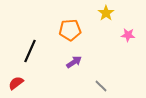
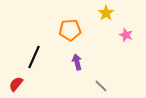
pink star: moved 2 px left; rotated 16 degrees clockwise
black line: moved 4 px right, 6 px down
purple arrow: moved 3 px right; rotated 70 degrees counterclockwise
red semicircle: moved 1 px down; rotated 14 degrees counterclockwise
